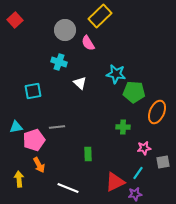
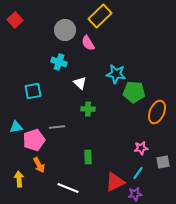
green cross: moved 35 px left, 18 px up
pink star: moved 3 px left
green rectangle: moved 3 px down
